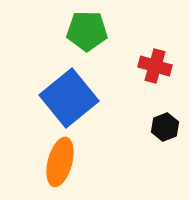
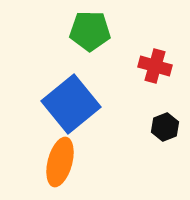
green pentagon: moved 3 px right
blue square: moved 2 px right, 6 px down
